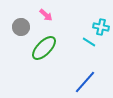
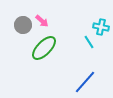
pink arrow: moved 4 px left, 6 px down
gray circle: moved 2 px right, 2 px up
cyan line: rotated 24 degrees clockwise
